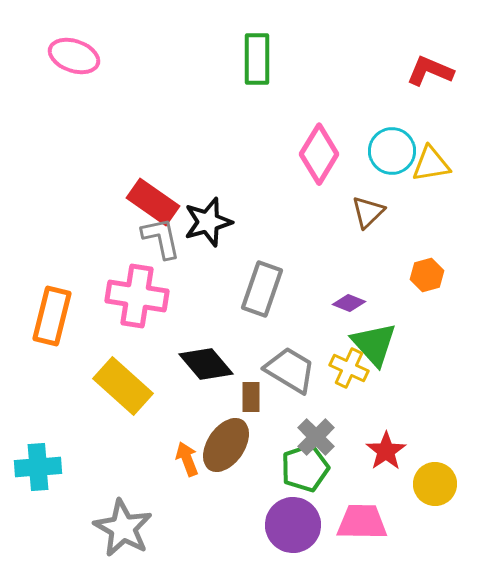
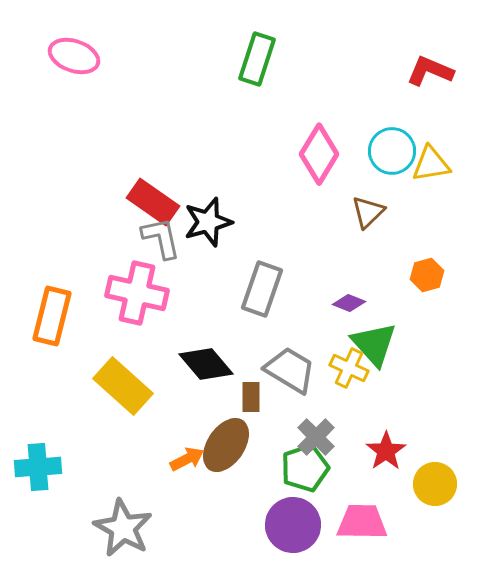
green rectangle: rotated 18 degrees clockwise
pink cross: moved 3 px up; rotated 4 degrees clockwise
orange arrow: rotated 84 degrees clockwise
